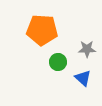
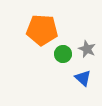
gray star: rotated 24 degrees clockwise
green circle: moved 5 px right, 8 px up
